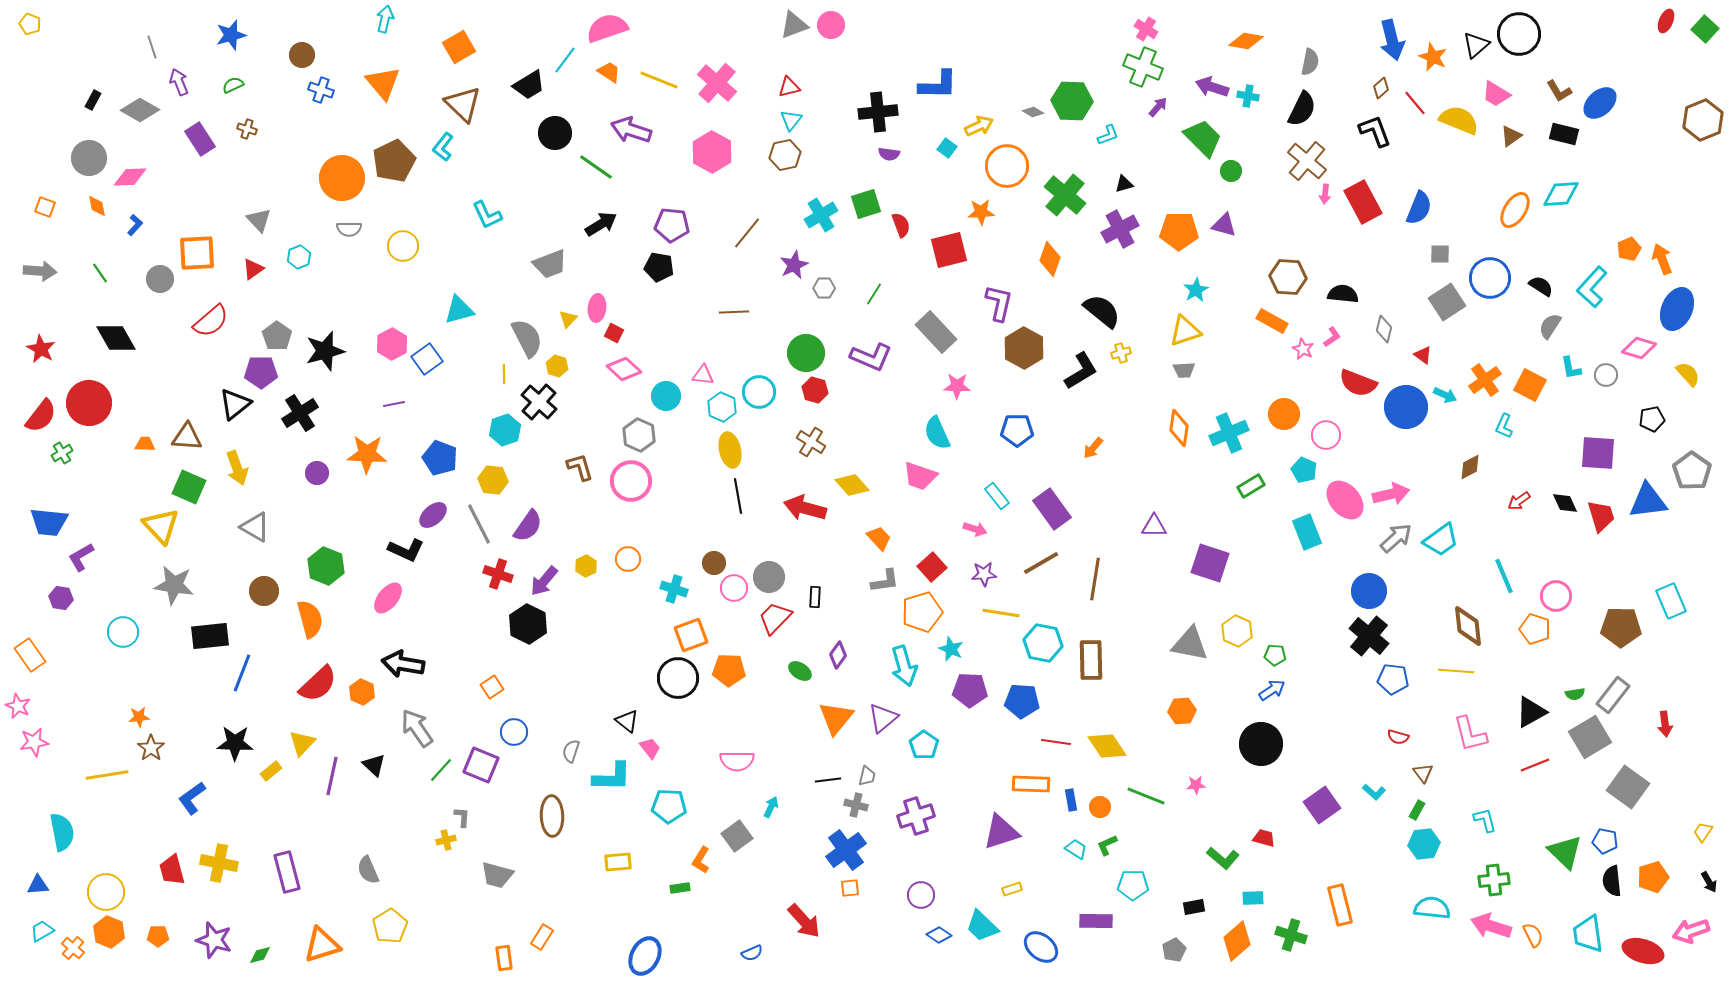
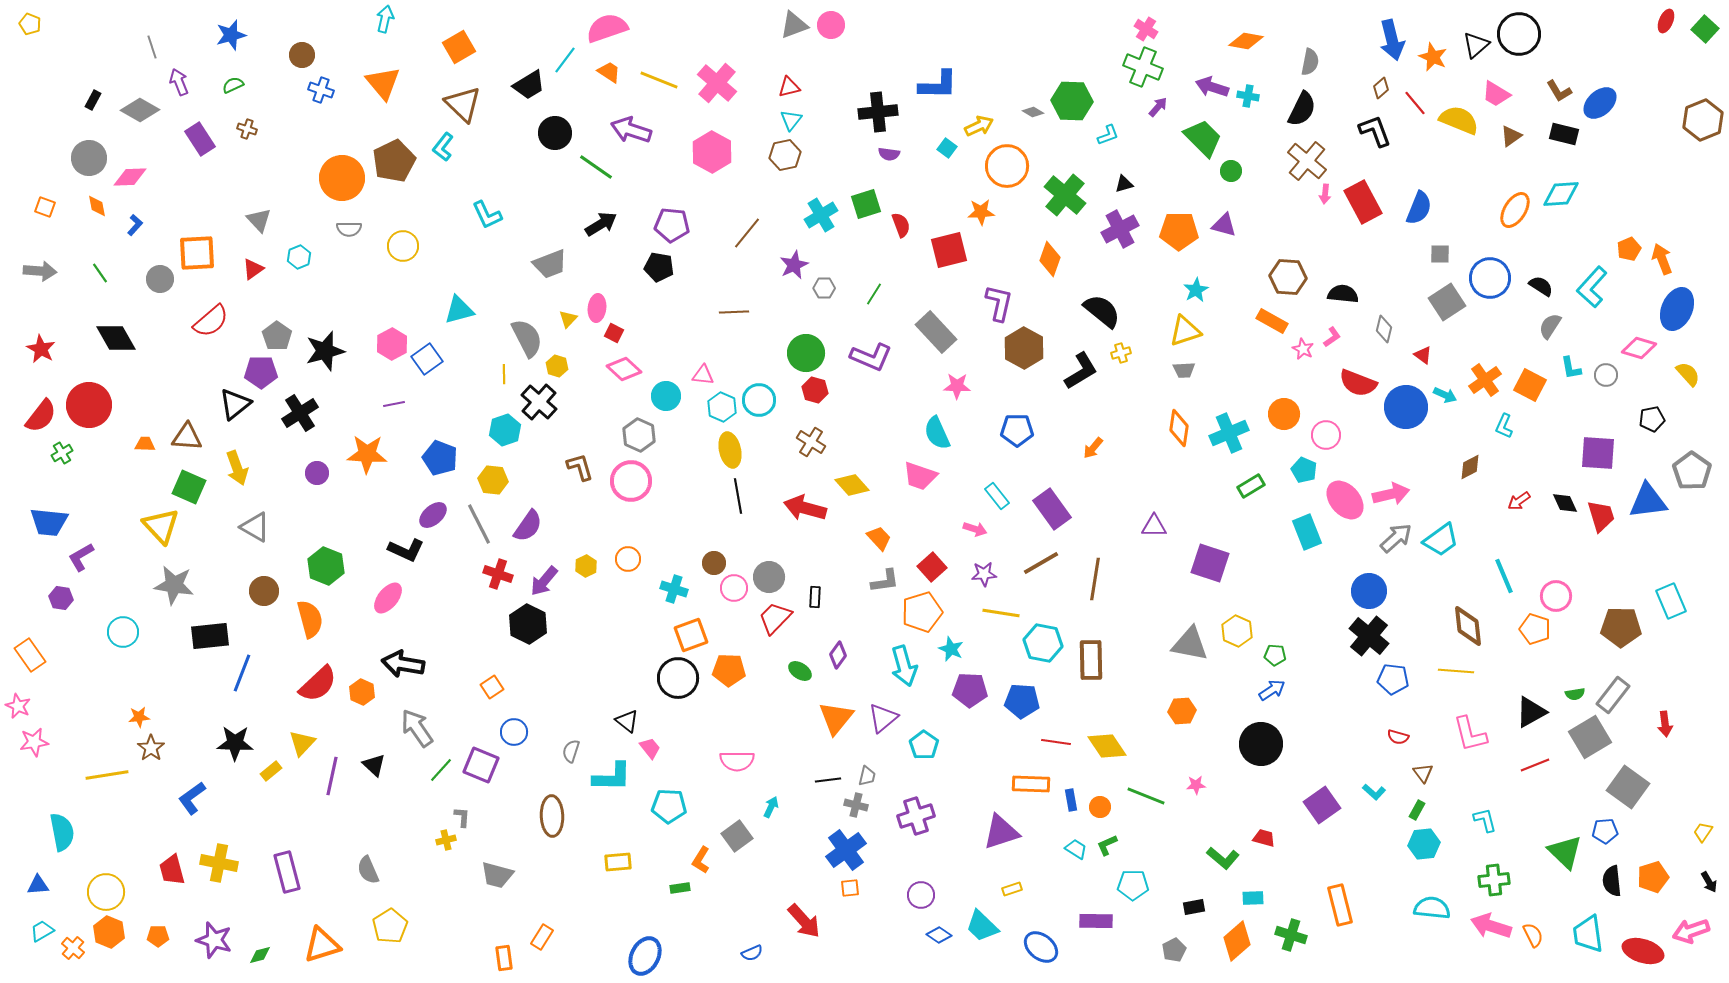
cyan circle at (759, 392): moved 8 px down
red circle at (89, 403): moved 2 px down
blue pentagon at (1605, 841): moved 10 px up; rotated 15 degrees counterclockwise
